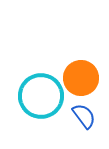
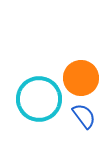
cyan circle: moved 2 px left, 3 px down
